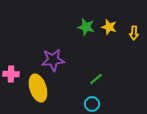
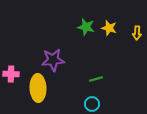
yellow star: moved 1 px down
yellow arrow: moved 3 px right
green line: rotated 24 degrees clockwise
yellow ellipse: rotated 16 degrees clockwise
